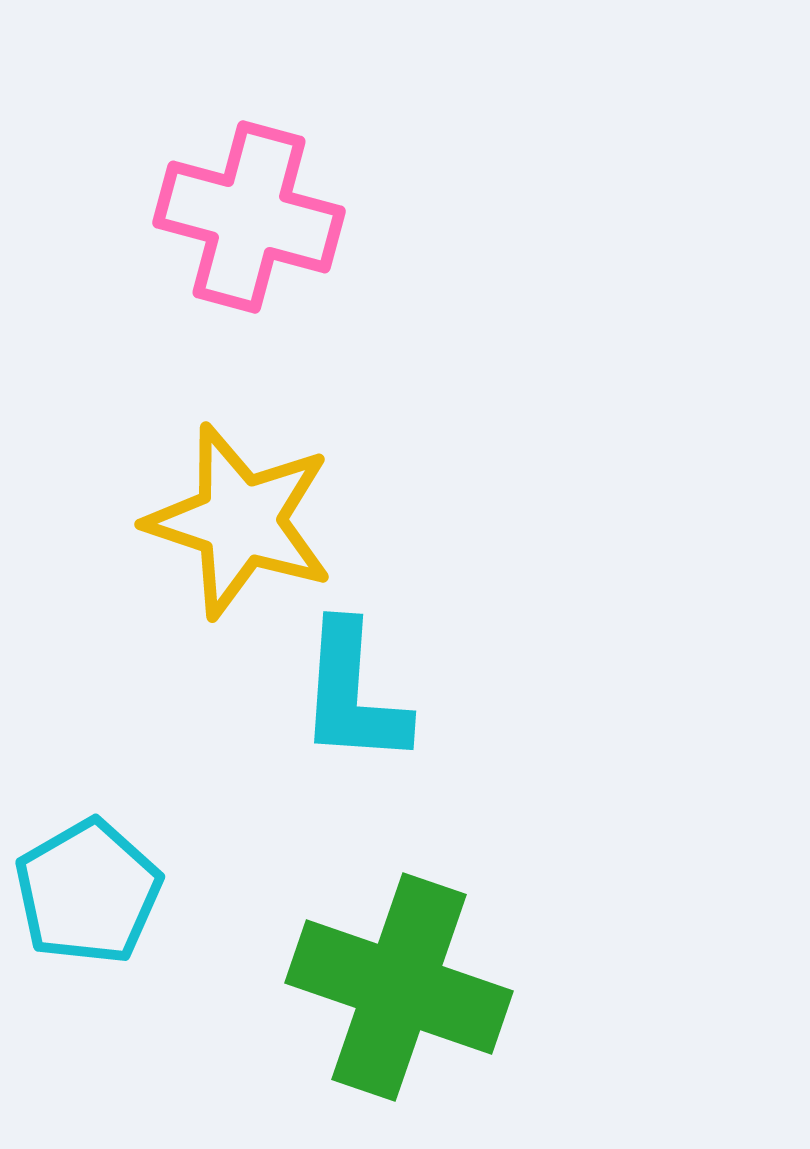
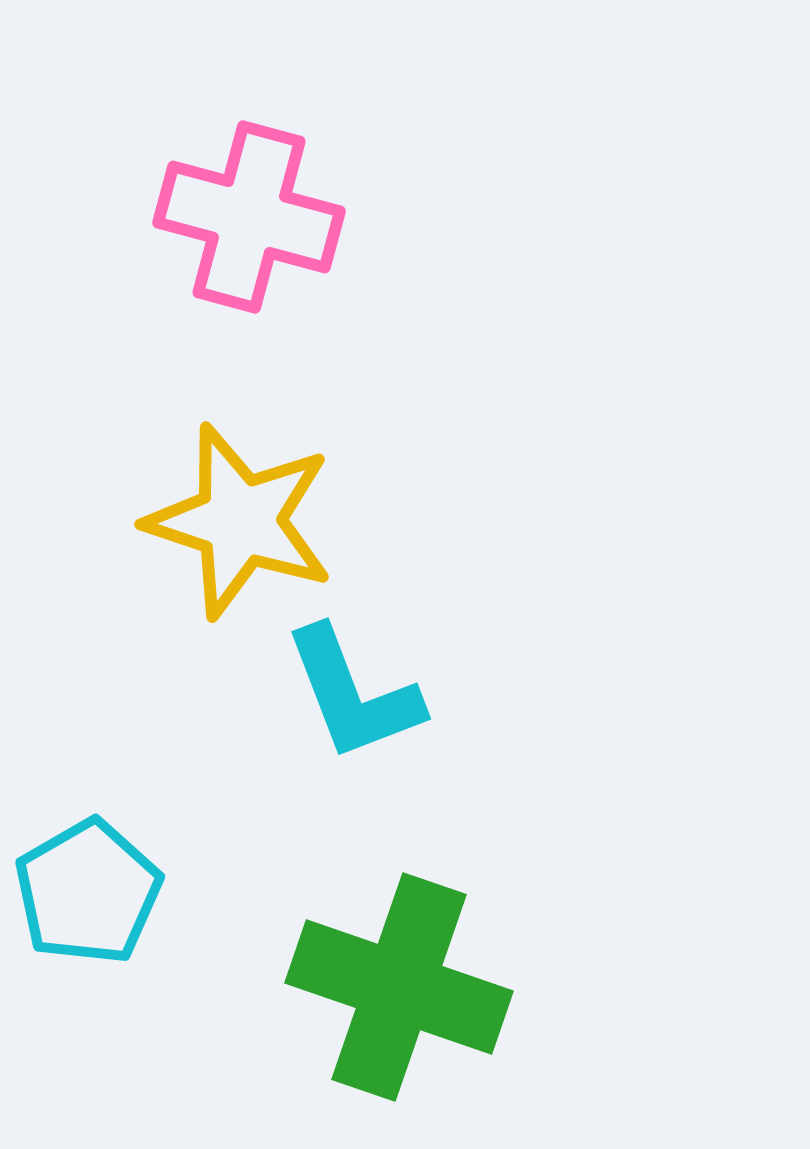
cyan L-shape: rotated 25 degrees counterclockwise
